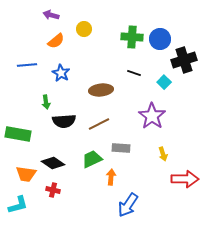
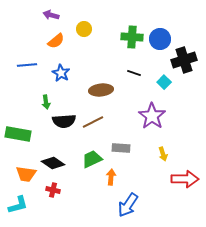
brown line: moved 6 px left, 2 px up
